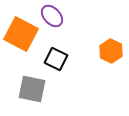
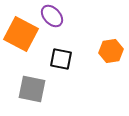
orange hexagon: rotated 25 degrees clockwise
black square: moved 5 px right; rotated 15 degrees counterclockwise
